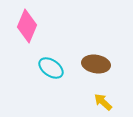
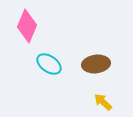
brown ellipse: rotated 16 degrees counterclockwise
cyan ellipse: moved 2 px left, 4 px up
